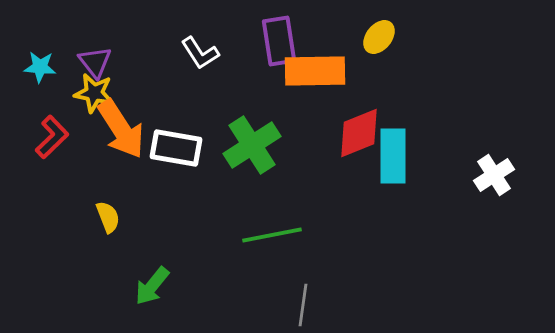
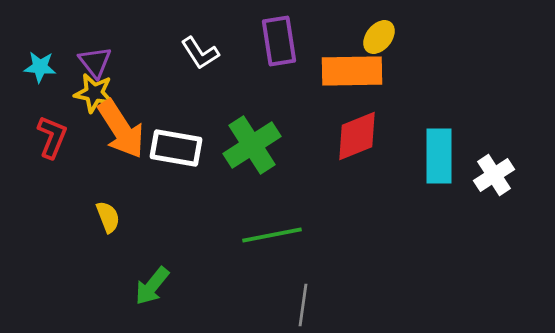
orange rectangle: moved 37 px right
red diamond: moved 2 px left, 3 px down
red L-shape: rotated 24 degrees counterclockwise
cyan rectangle: moved 46 px right
